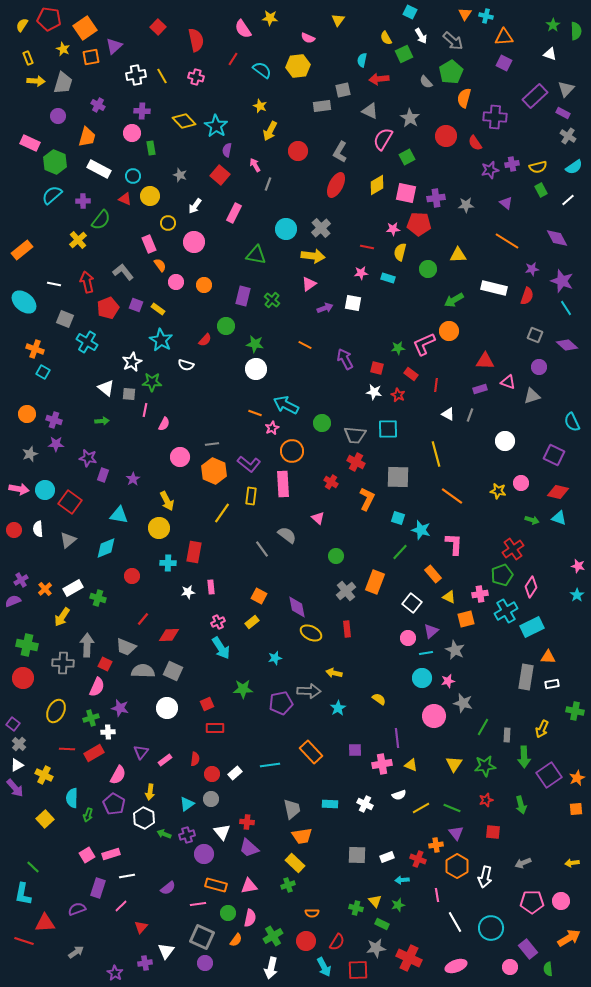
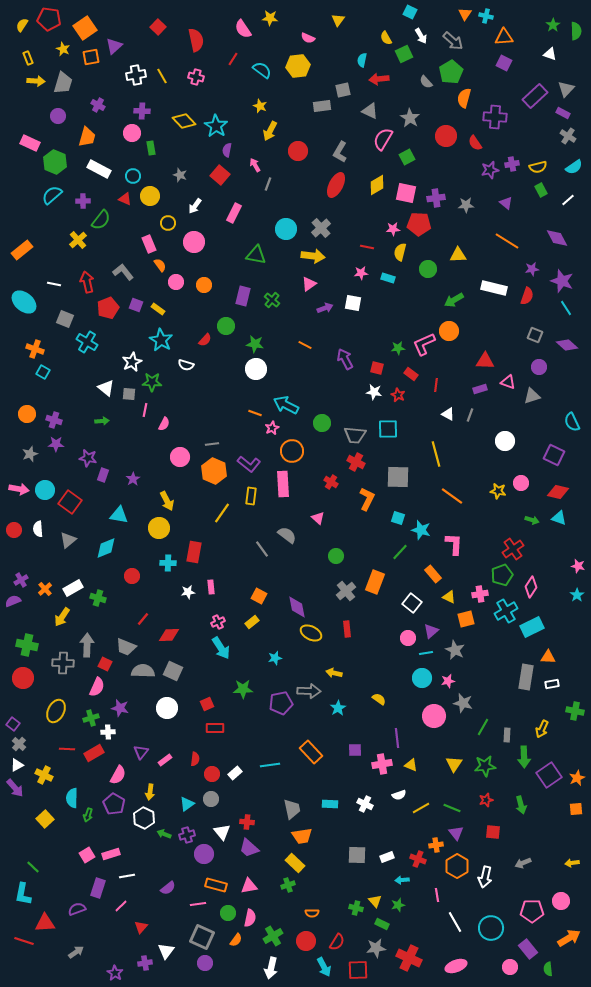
pink pentagon at (532, 902): moved 9 px down
